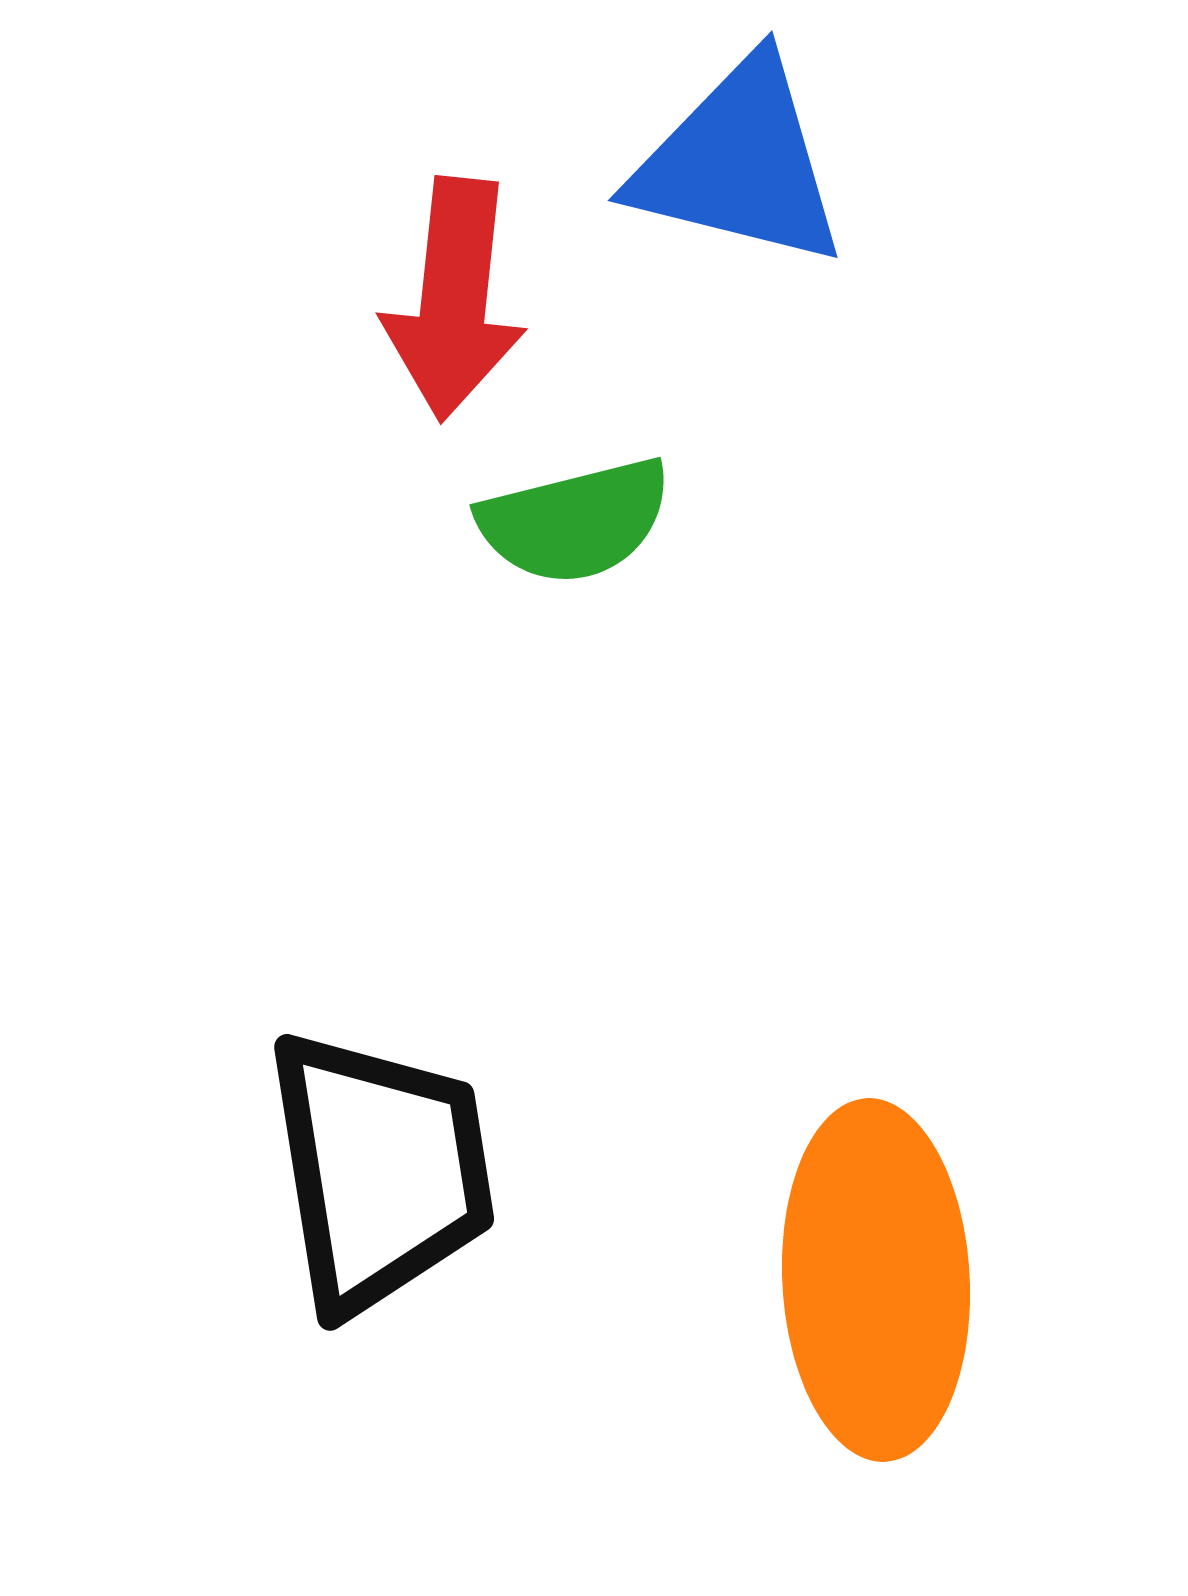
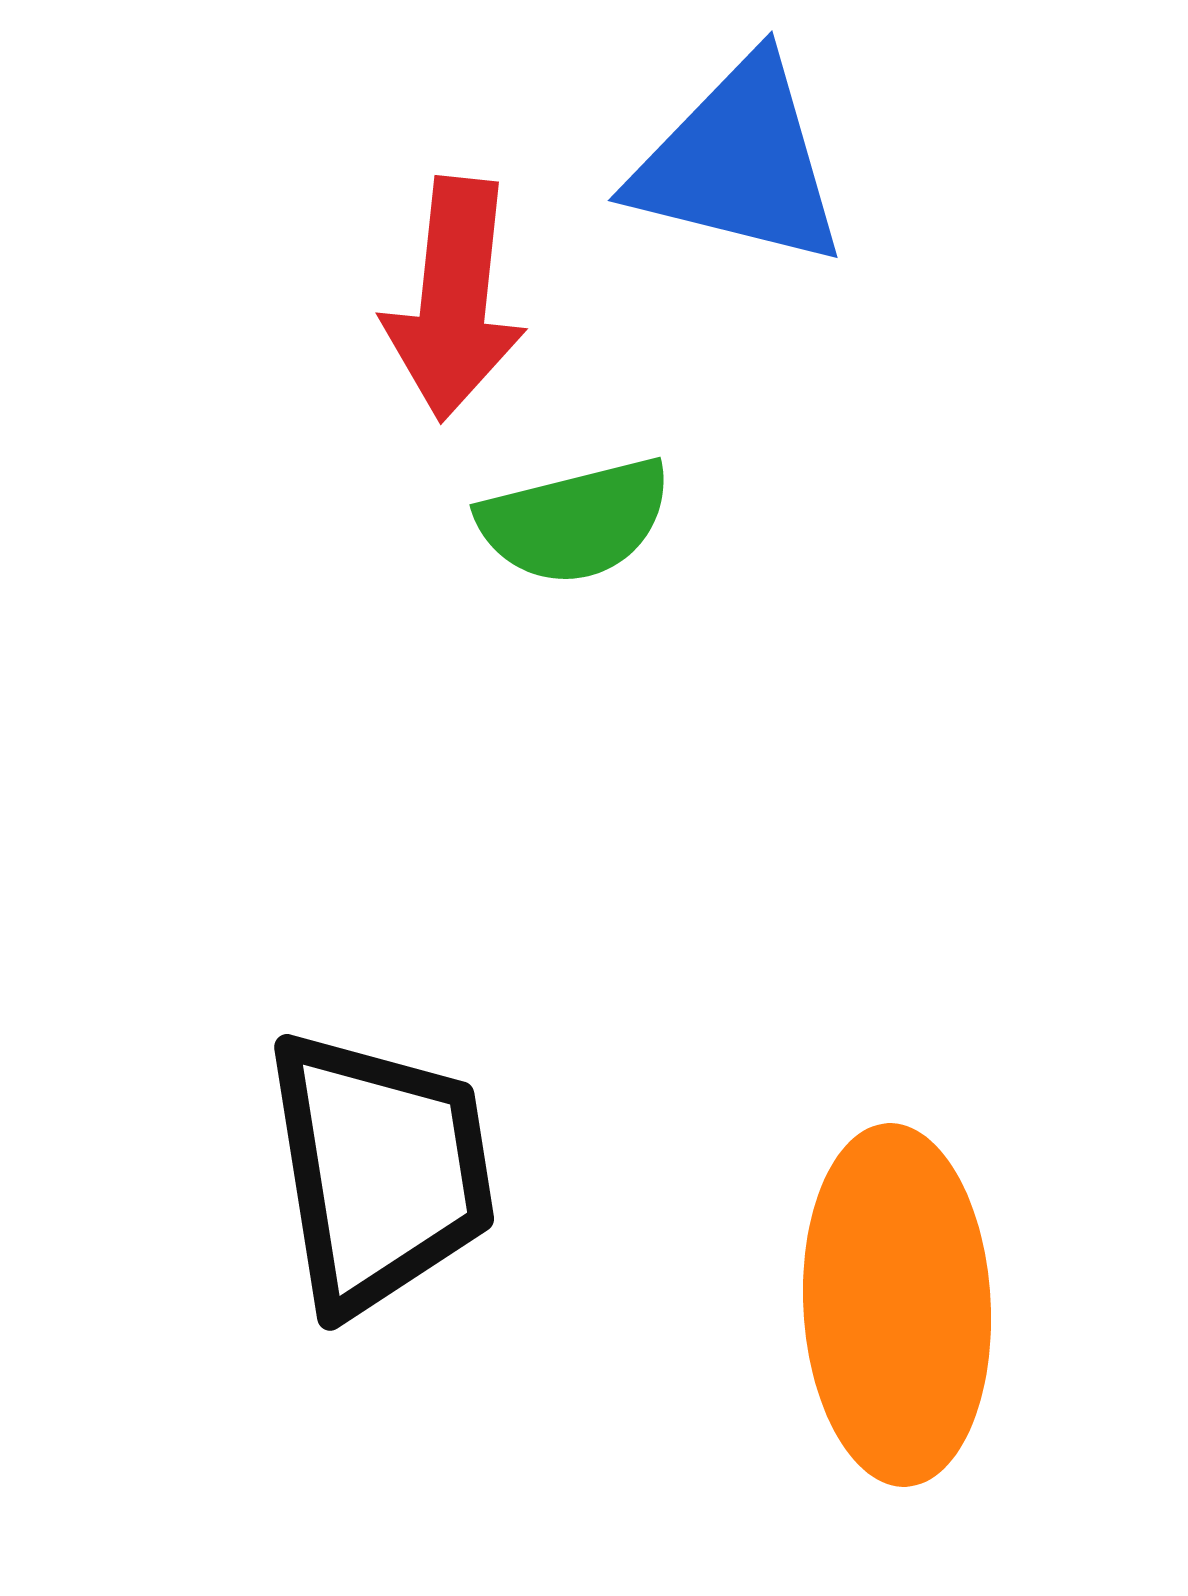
orange ellipse: moved 21 px right, 25 px down
